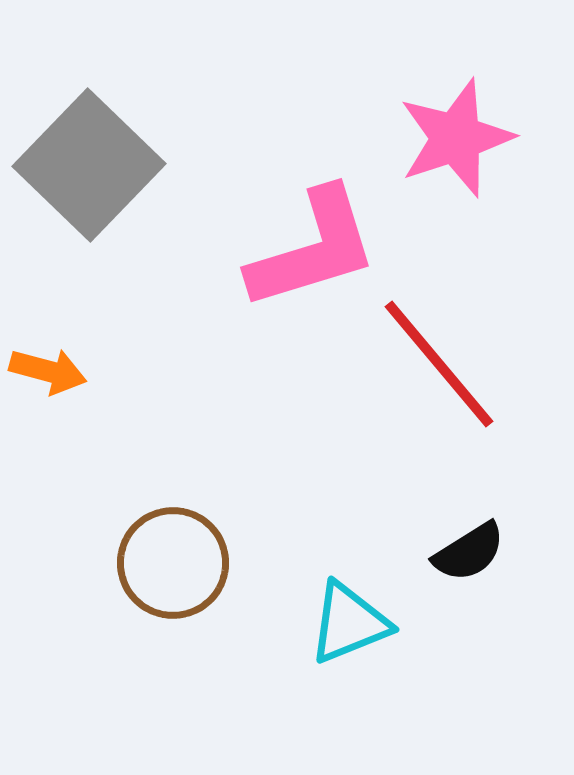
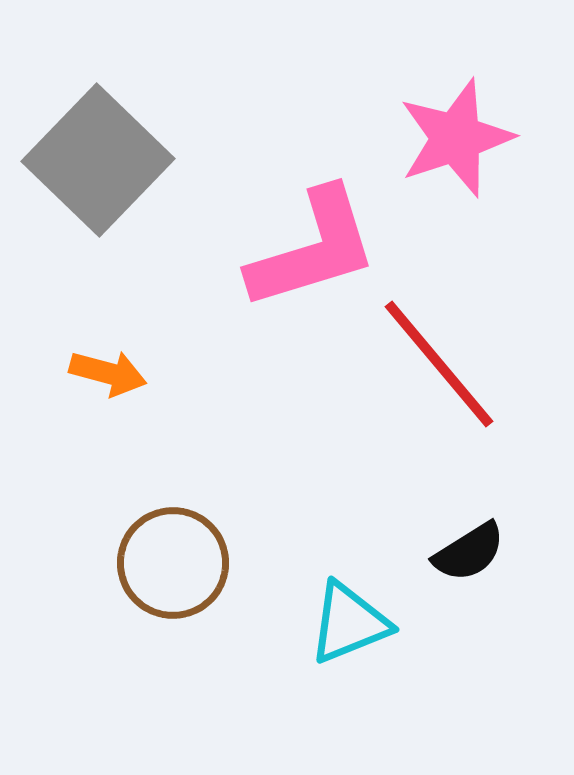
gray square: moved 9 px right, 5 px up
orange arrow: moved 60 px right, 2 px down
